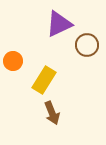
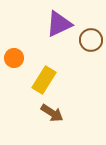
brown circle: moved 4 px right, 5 px up
orange circle: moved 1 px right, 3 px up
brown arrow: rotated 35 degrees counterclockwise
